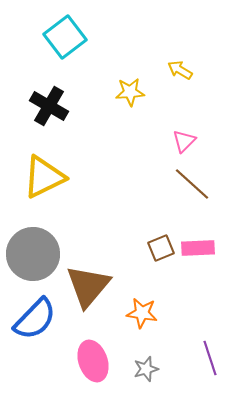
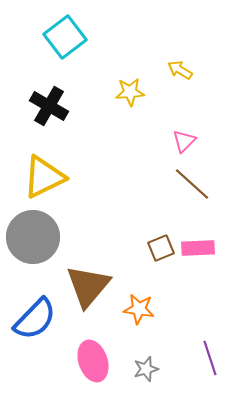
gray circle: moved 17 px up
orange star: moved 3 px left, 4 px up
